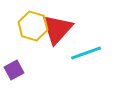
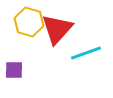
yellow hexagon: moved 4 px left, 4 px up
purple square: rotated 30 degrees clockwise
